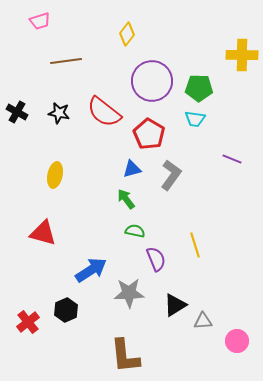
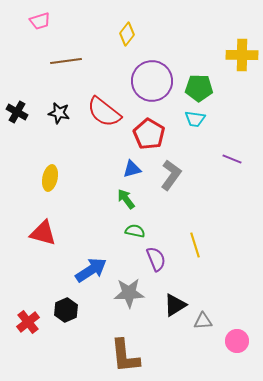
yellow ellipse: moved 5 px left, 3 px down
